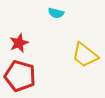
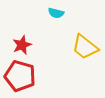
red star: moved 3 px right, 2 px down
yellow trapezoid: moved 8 px up
